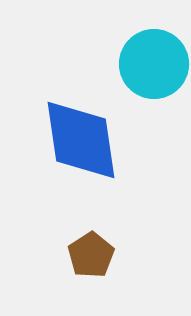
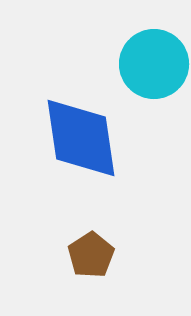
blue diamond: moved 2 px up
